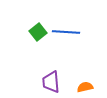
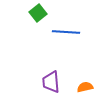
green square: moved 19 px up
